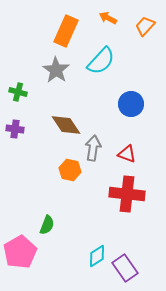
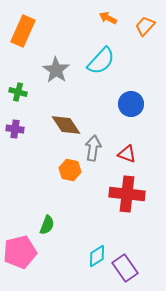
orange rectangle: moved 43 px left
pink pentagon: rotated 16 degrees clockwise
